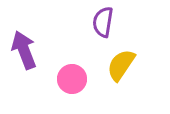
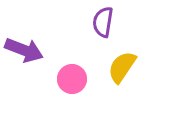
purple arrow: rotated 132 degrees clockwise
yellow semicircle: moved 1 px right, 2 px down
